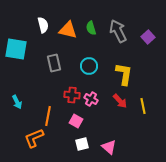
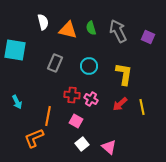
white semicircle: moved 3 px up
purple square: rotated 24 degrees counterclockwise
cyan square: moved 1 px left, 1 px down
gray rectangle: moved 1 px right; rotated 36 degrees clockwise
red arrow: moved 3 px down; rotated 91 degrees clockwise
yellow line: moved 1 px left, 1 px down
white square: rotated 24 degrees counterclockwise
